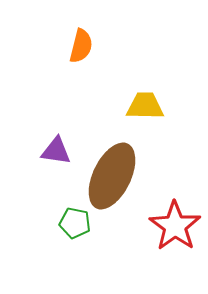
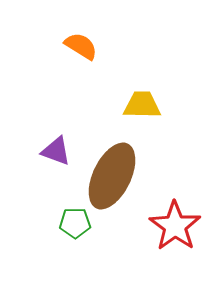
orange semicircle: rotated 72 degrees counterclockwise
yellow trapezoid: moved 3 px left, 1 px up
purple triangle: rotated 12 degrees clockwise
green pentagon: rotated 12 degrees counterclockwise
